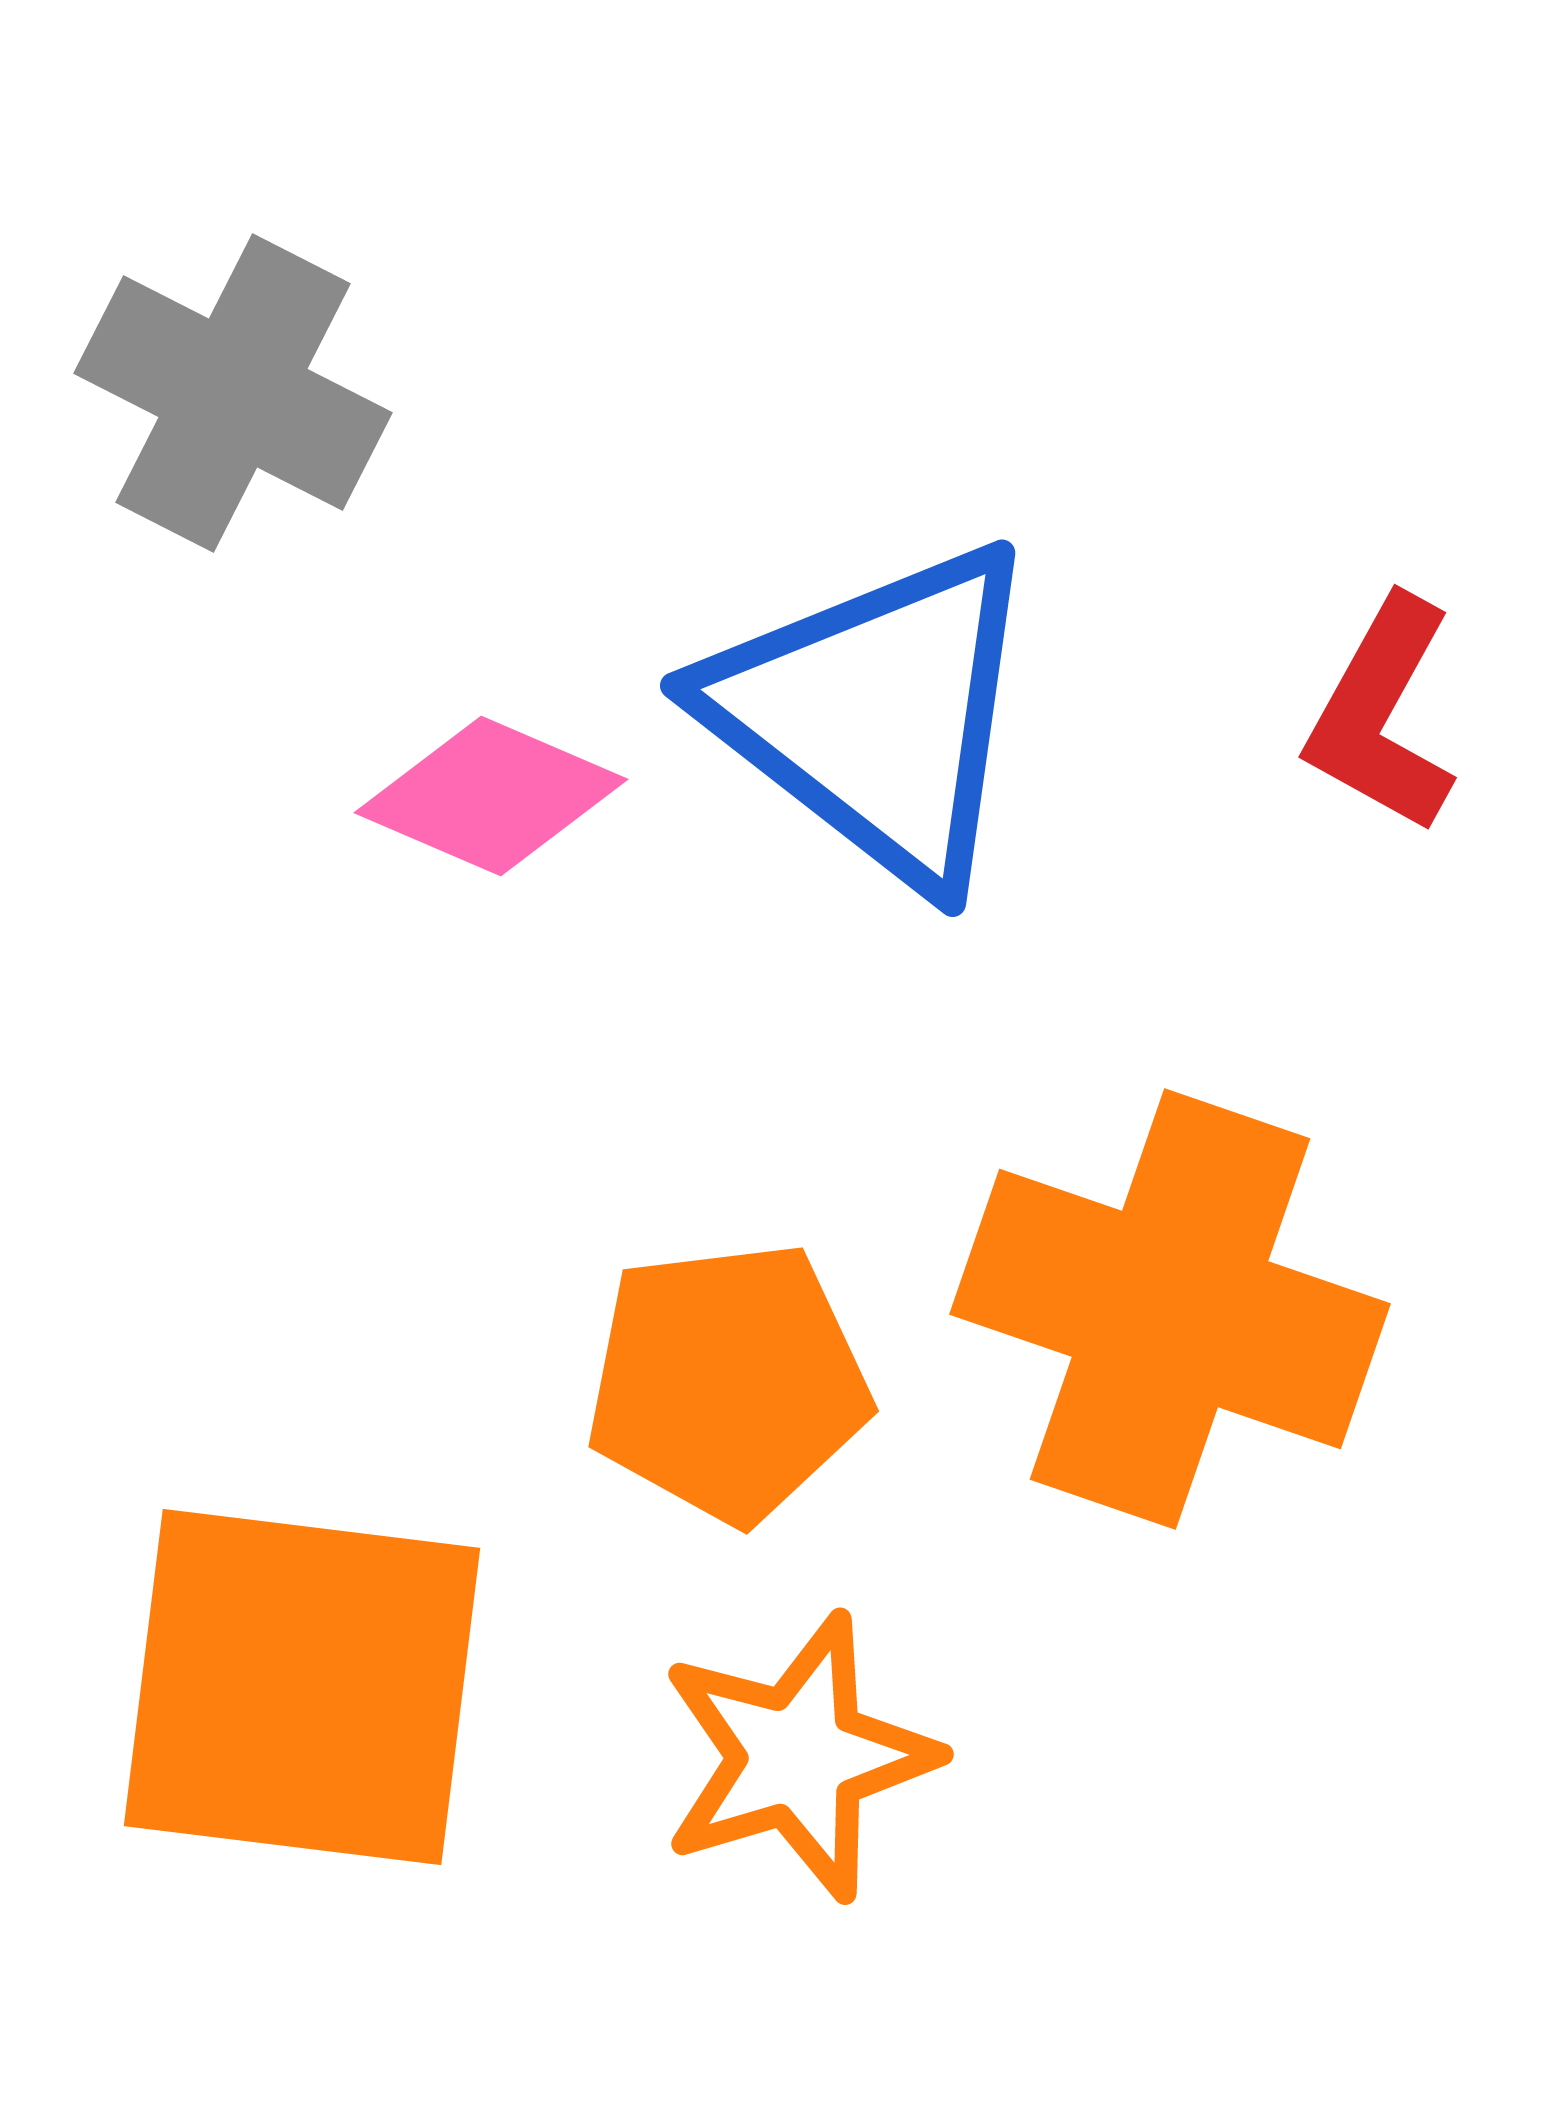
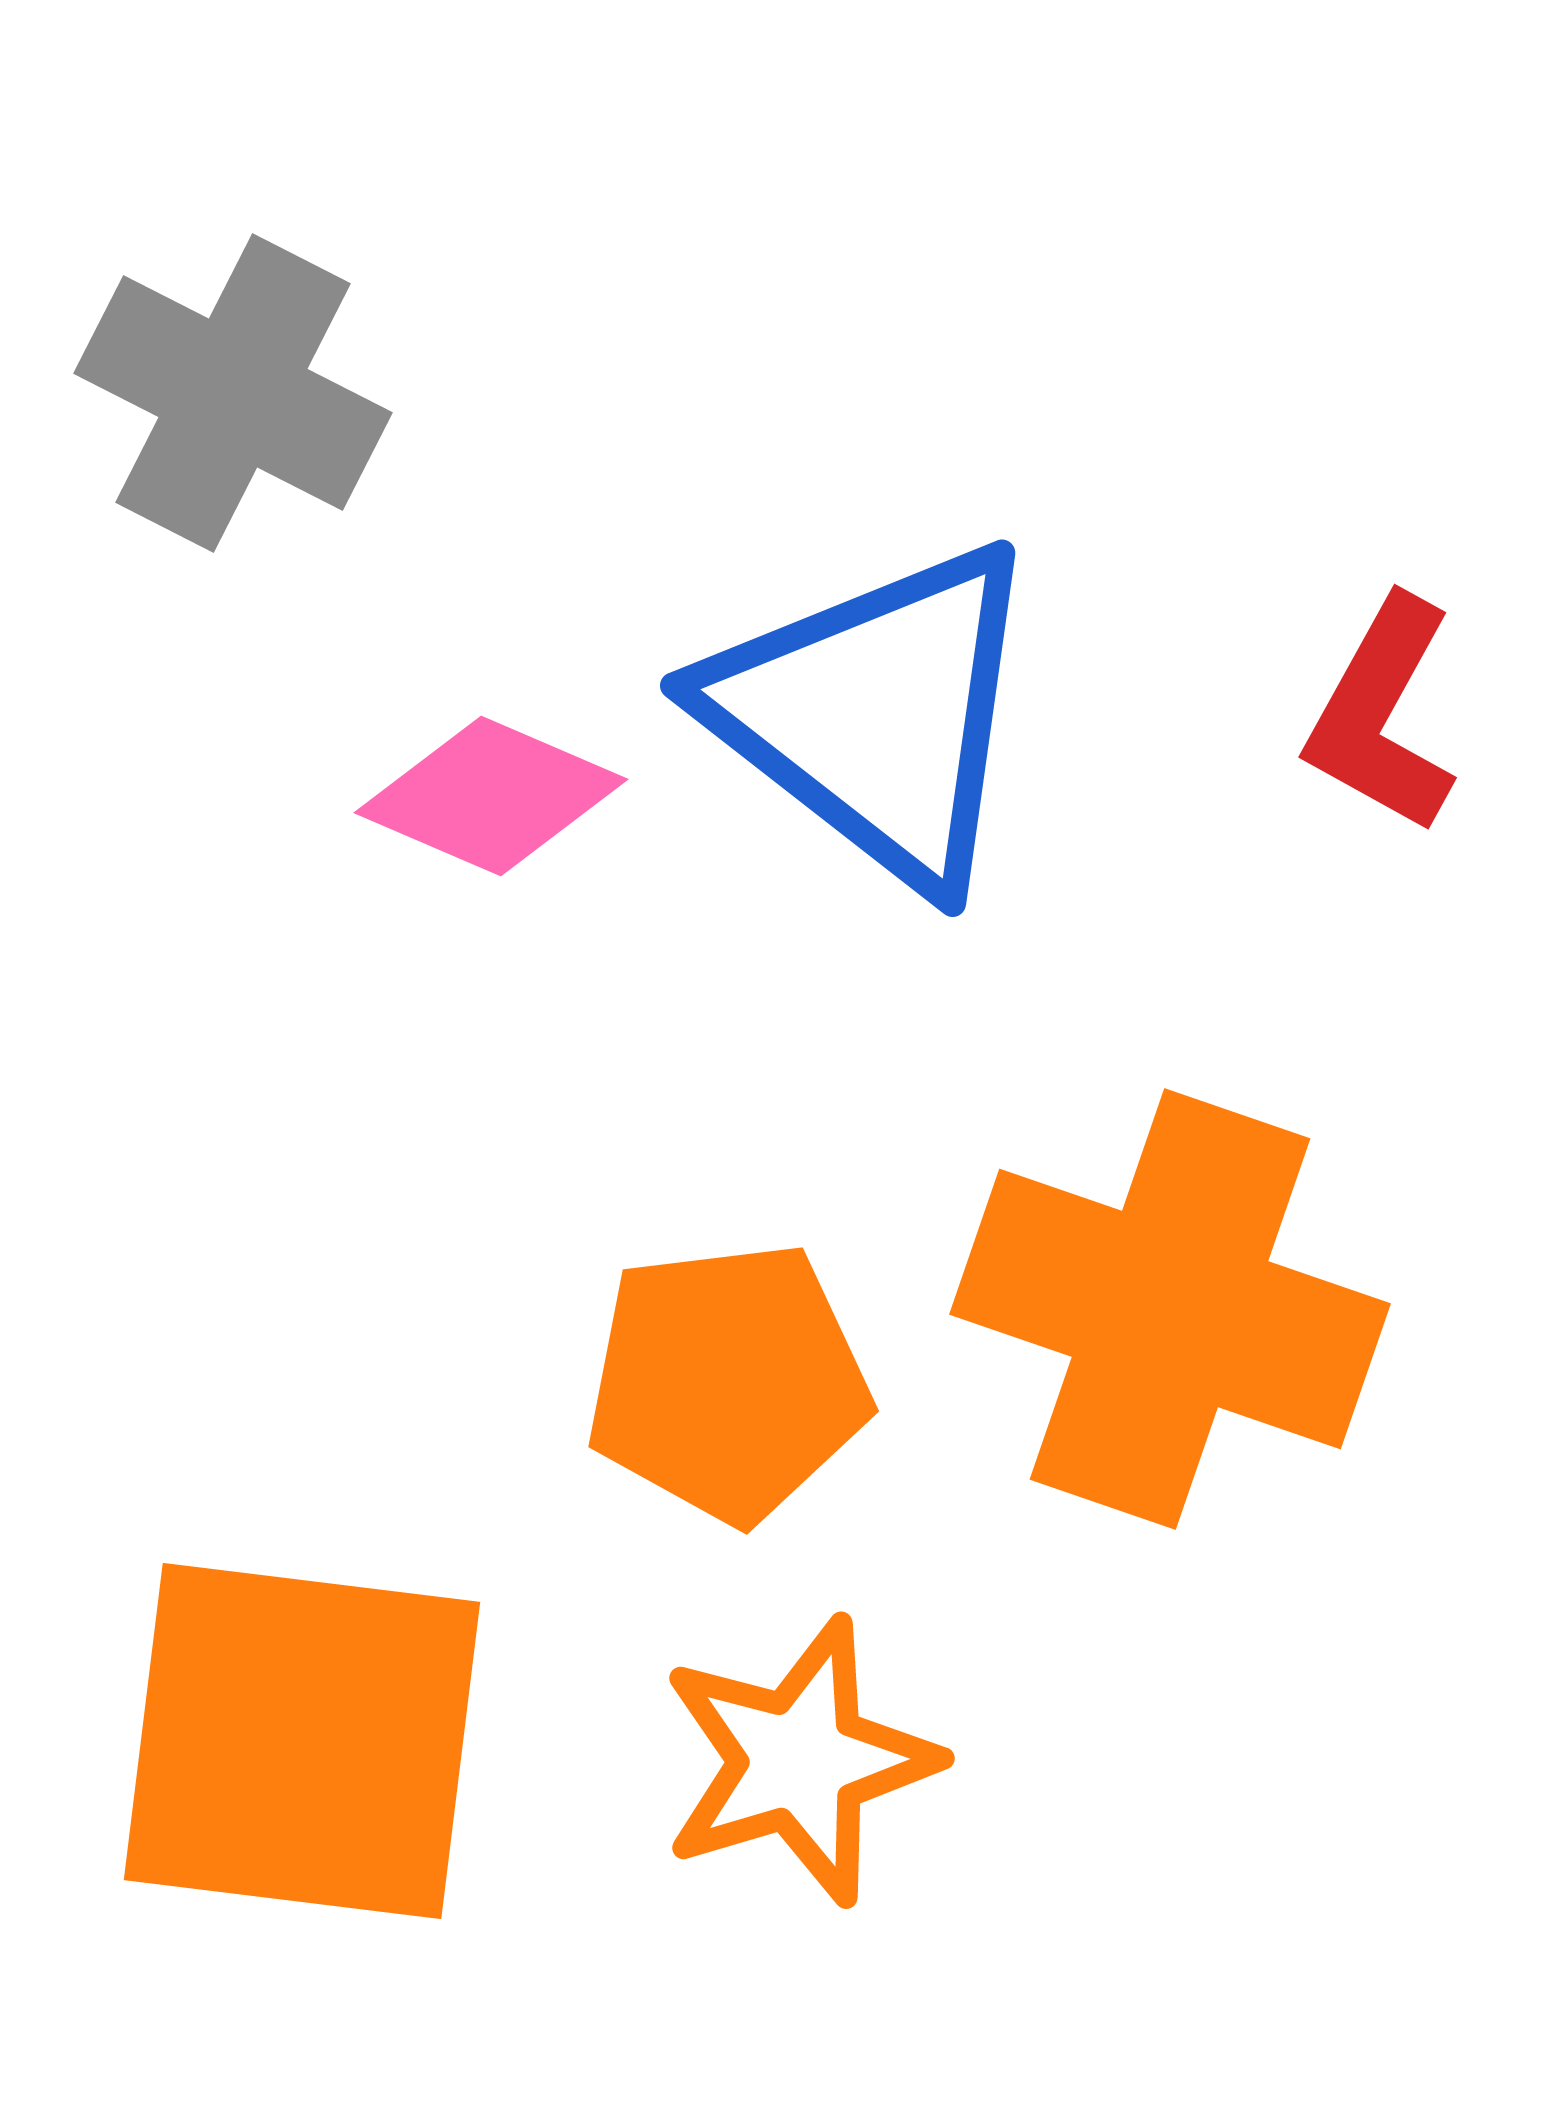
orange square: moved 54 px down
orange star: moved 1 px right, 4 px down
